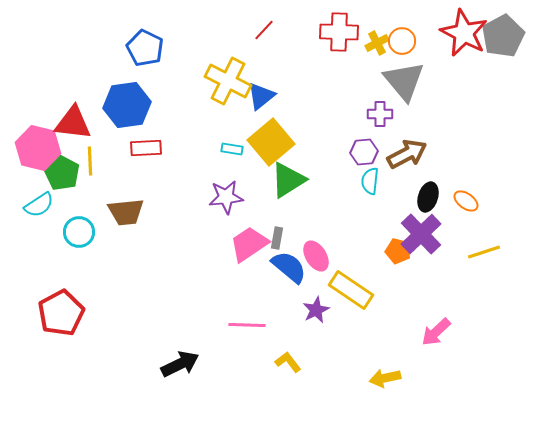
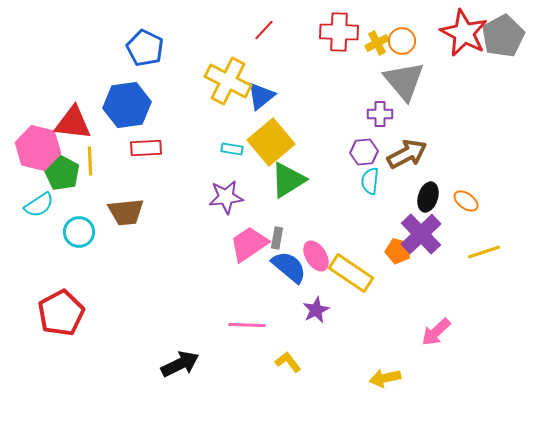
yellow rectangle at (351, 290): moved 17 px up
